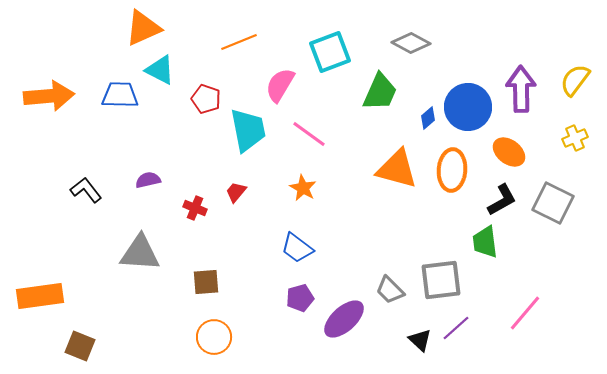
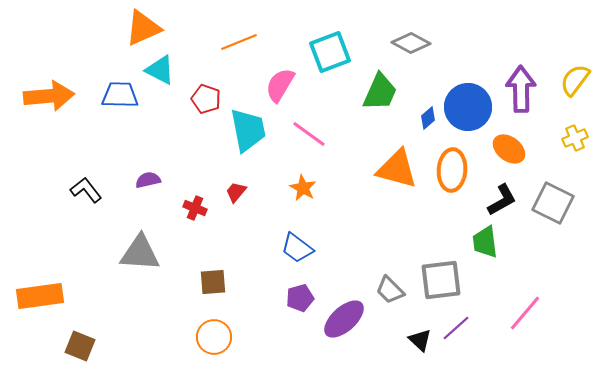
orange ellipse at (509, 152): moved 3 px up
brown square at (206, 282): moved 7 px right
